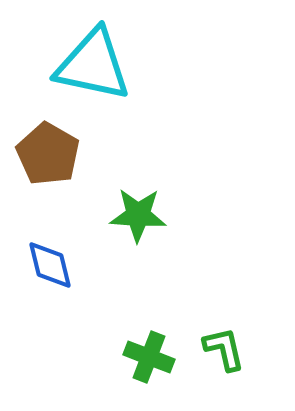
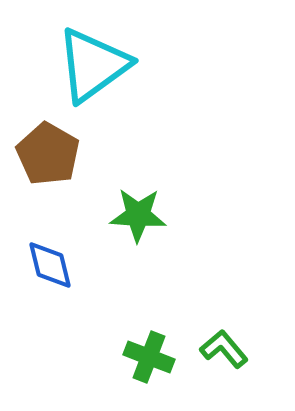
cyan triangle: rotated 48 degrees counterclockwise
green L-shape: rotated 27 degrees counterclockwise
